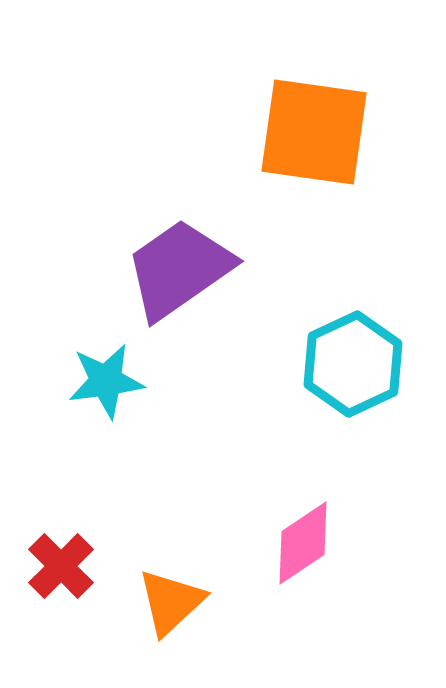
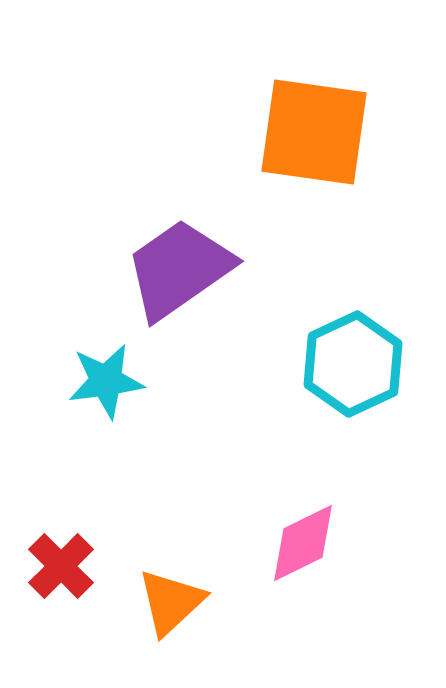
pink diamond: rotated 8 degrees clockwise
